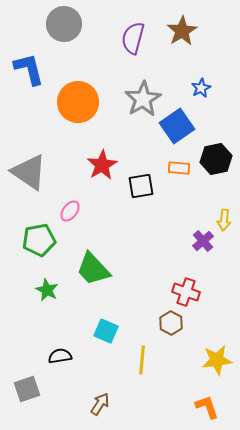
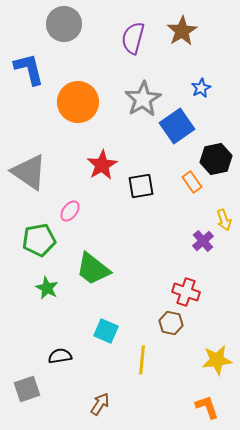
orange rectangle: moved 13 px right, 14 px down; rotated 50 degrees clockwise
yellow arrow: rotated 25 degrees counterclockwise
green trapezoid: rotated 9 degrees counterclockwise
green star: moved 2 px up
brown hexagon: rotated 15 degrees counterclockwise
